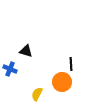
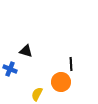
orange circle: moved 1 px left
